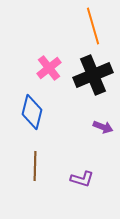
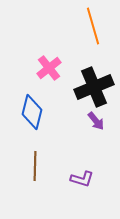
black cross: moved 1 px right, 12 px down
purple arrow: moved 7 px left, 6 px up; rotated 30 degrees clockwise
